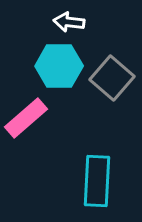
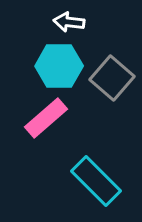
pink rectangle: moved 20 px right
cyan rectangle: moved 1 px left; rotated 48 degrees counterclockwise
